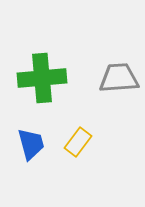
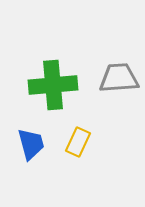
green cross: moved 11 px right, 7 px down
yellow rectangle: rotated 12 degrees counterclockwise
